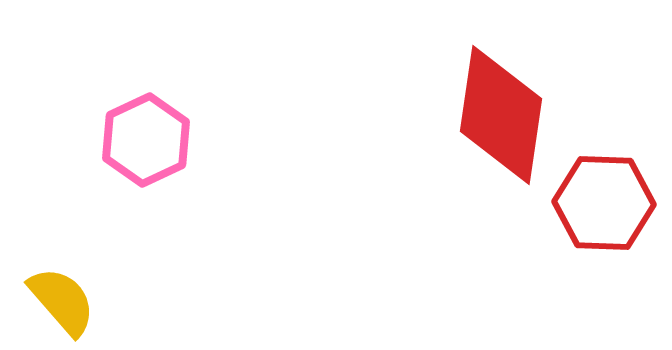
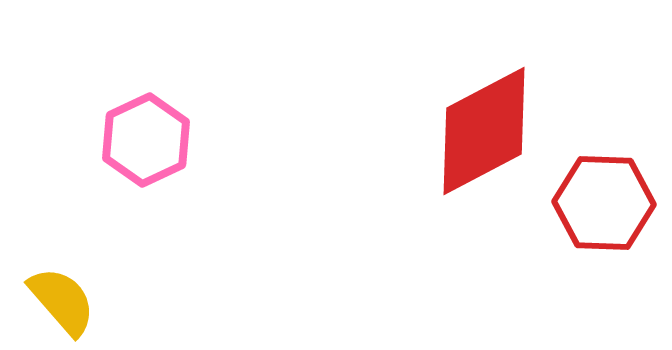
red diamond: moved 17 px left, 16 px down; rotated 54 degrees clockwise
